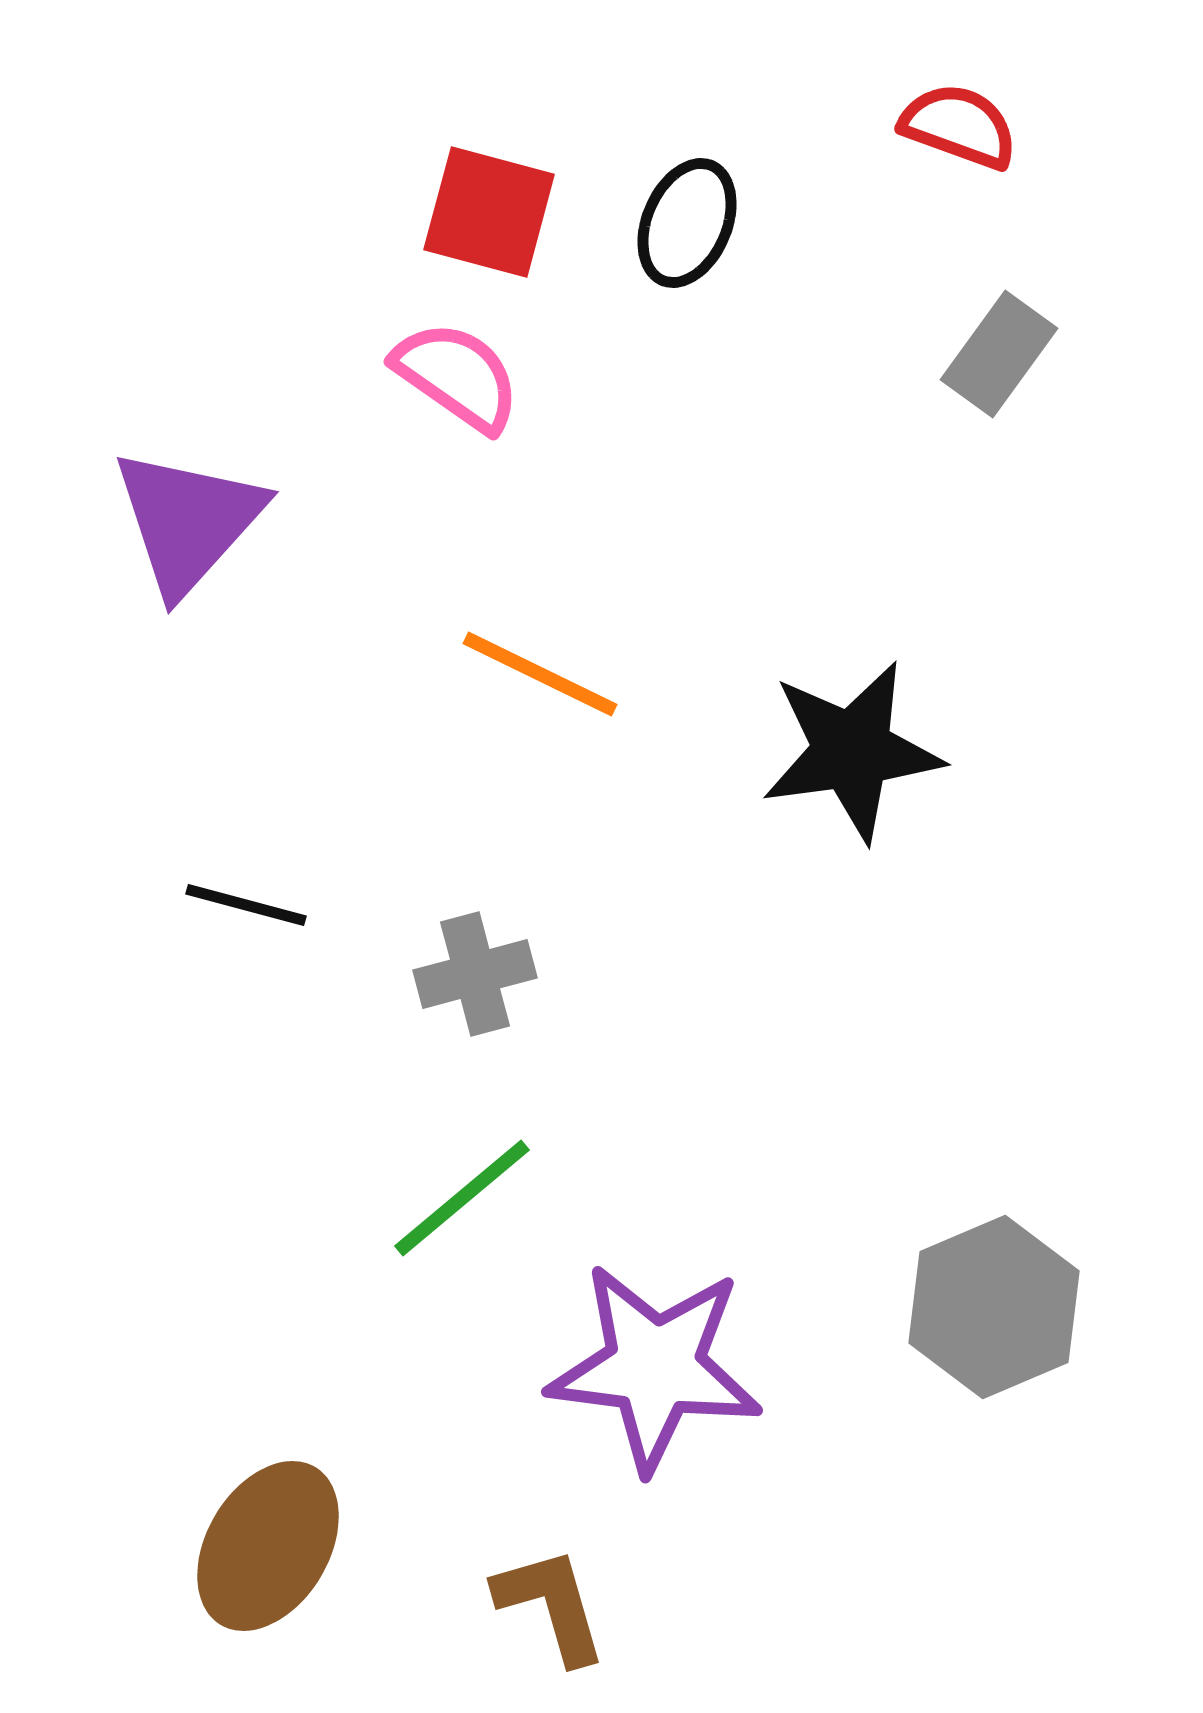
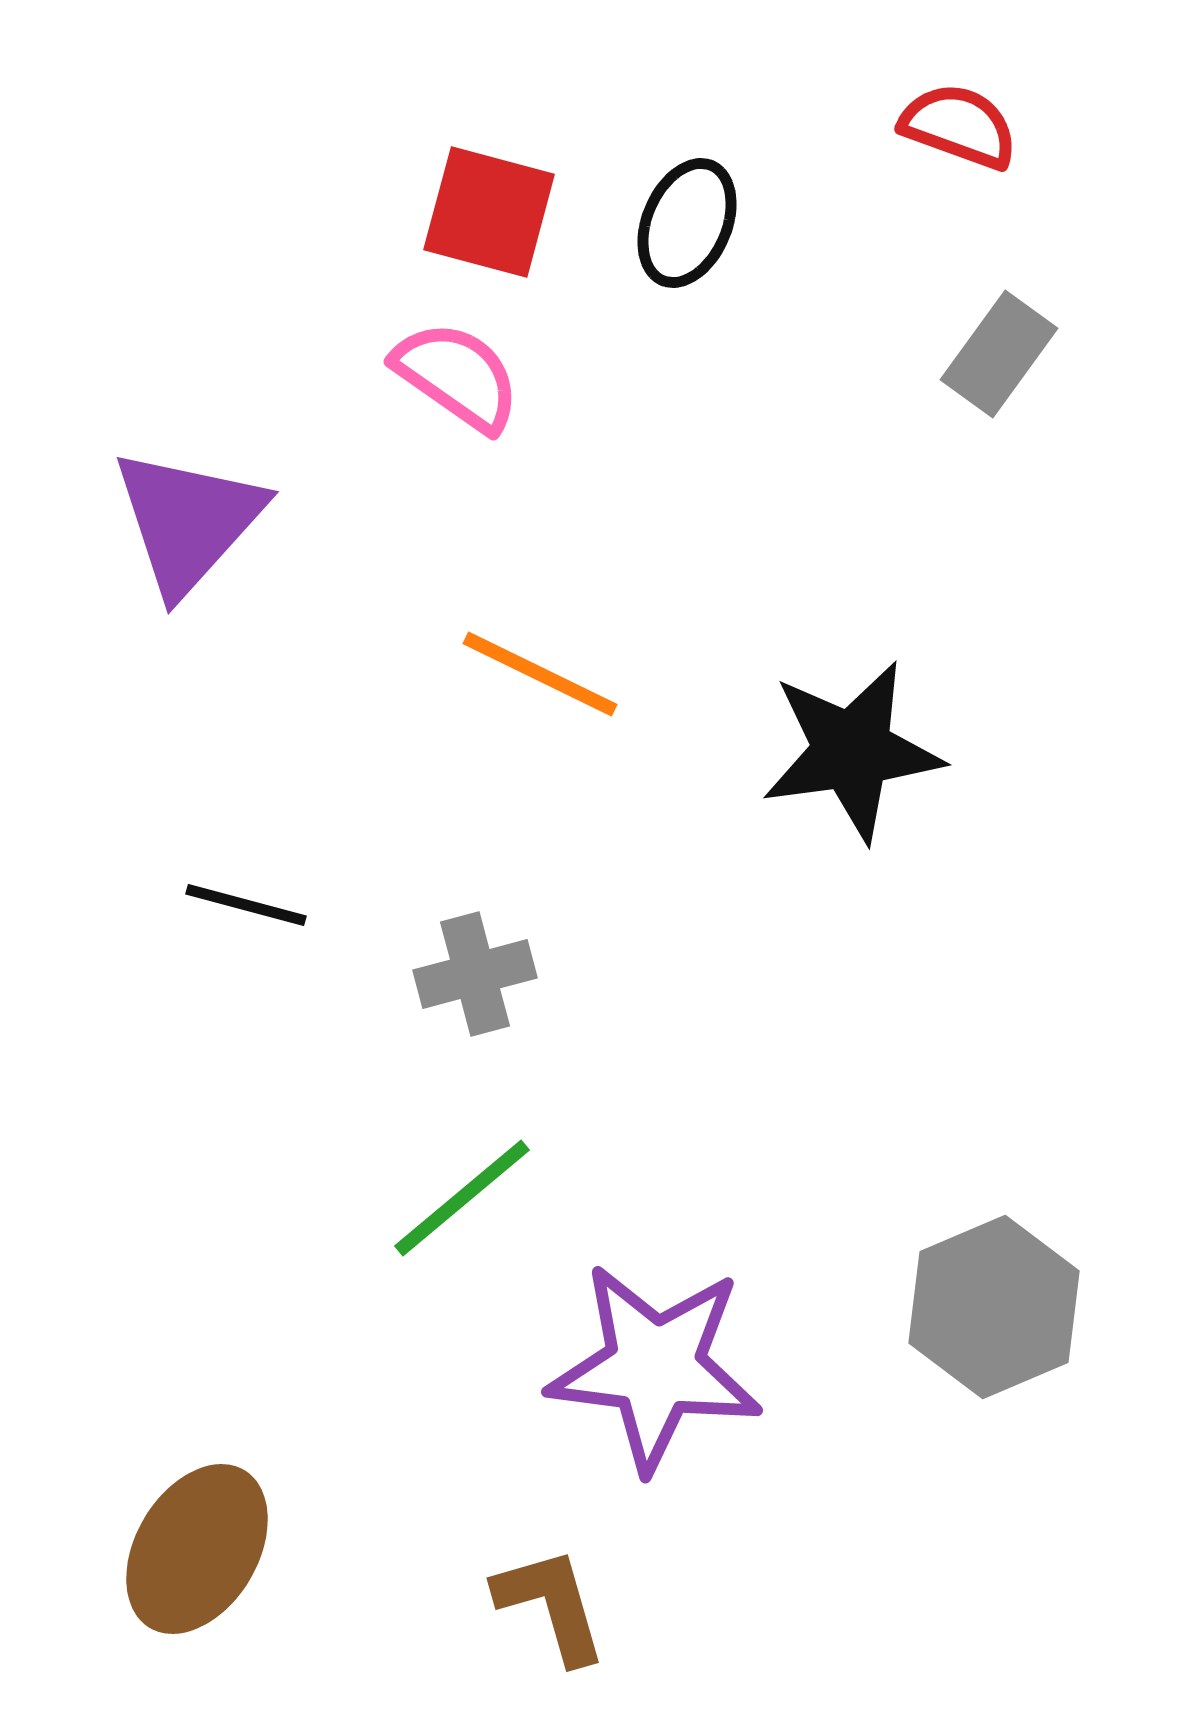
brown ellipse: moved 71 px left, 3 px down
